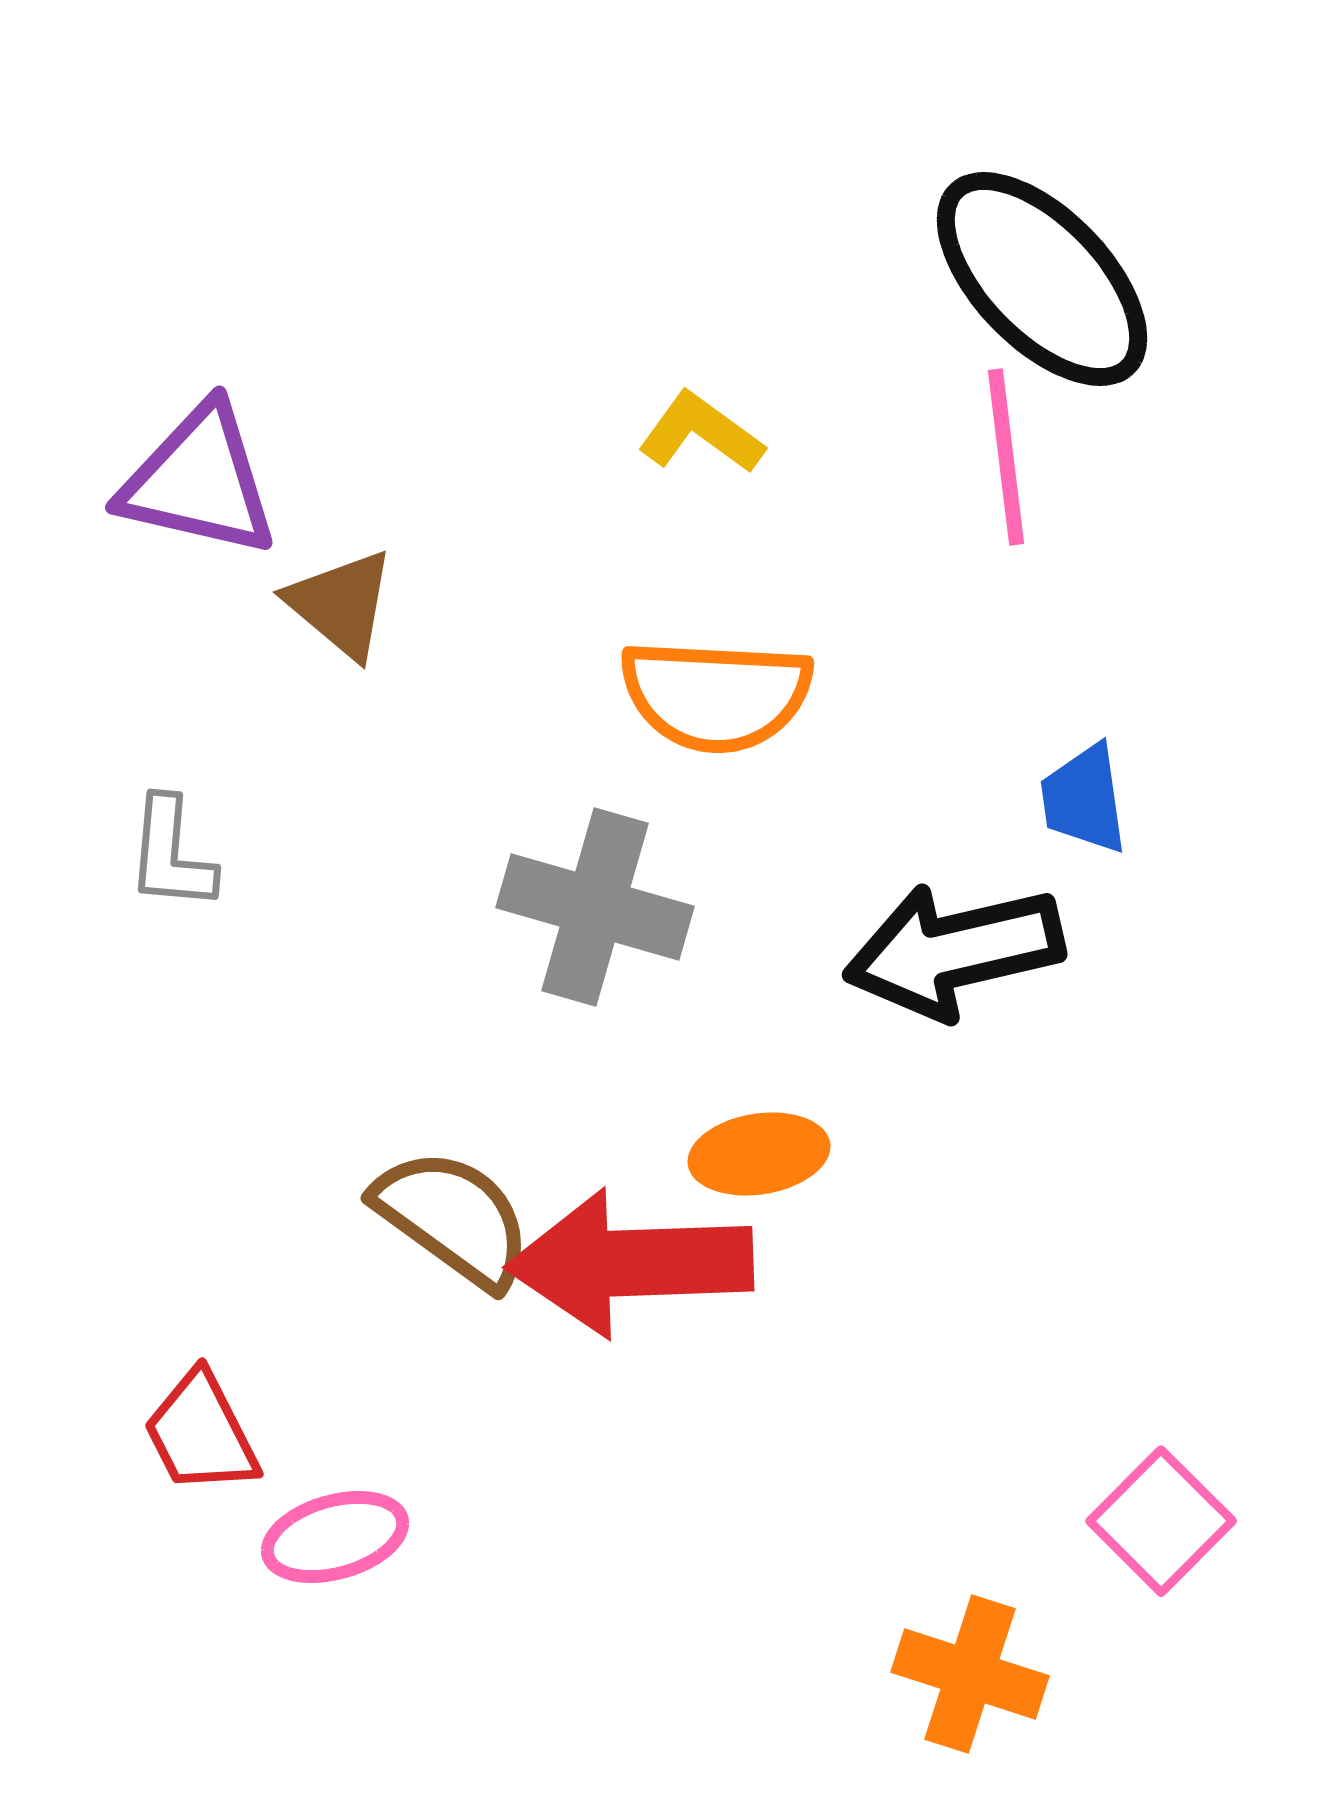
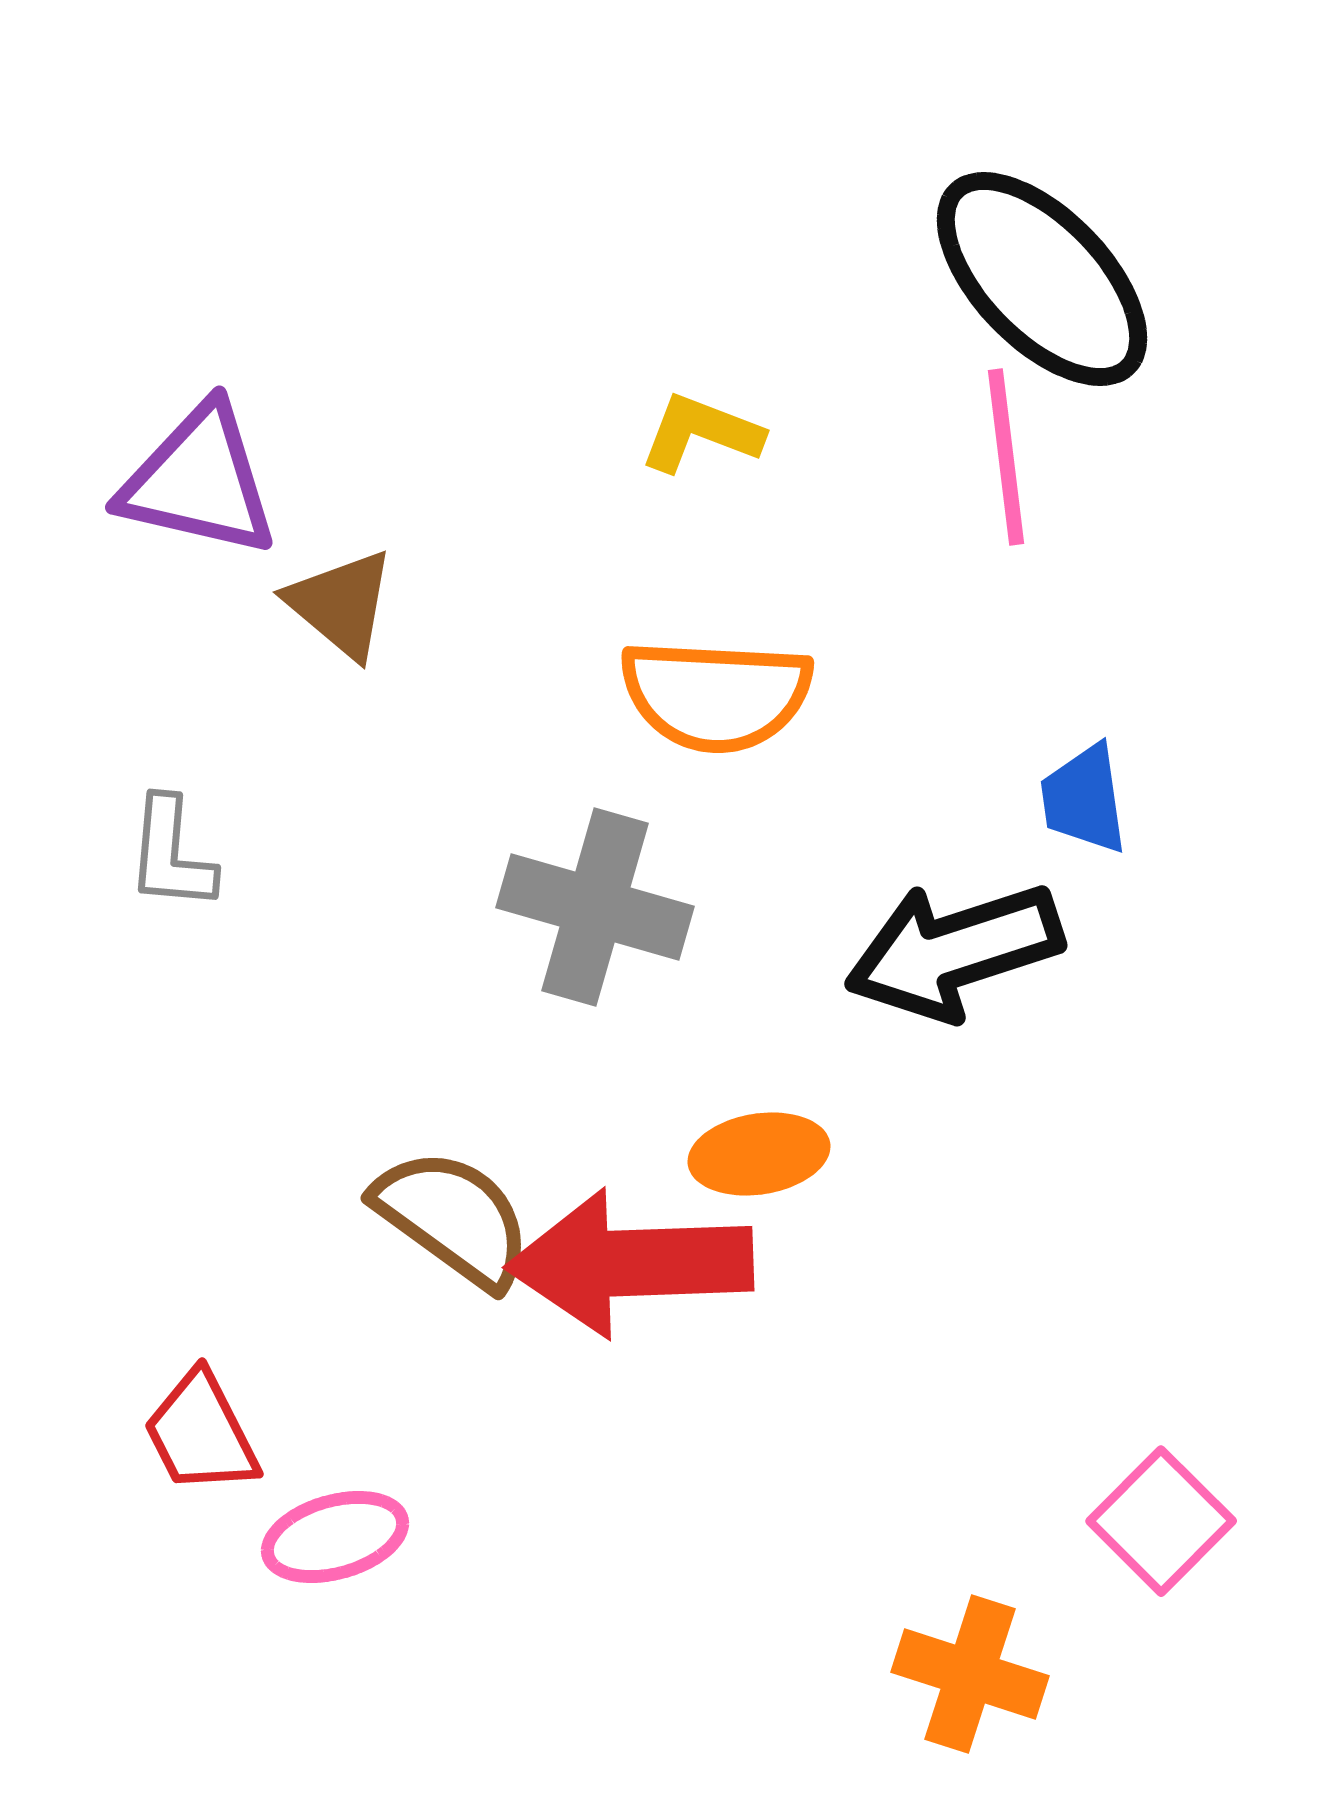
yellow L-shape: rotated 15 degrees counterclockwise
black arrow: rotated 5 degrees counterclockwise
